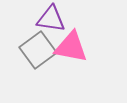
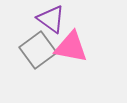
purple triangle: rotated 28 degrees clockwise
